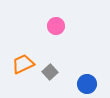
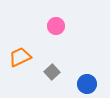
orange trapezoid: moved 3 px left, 7 px up
gray square: moved 2 px right
